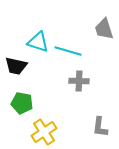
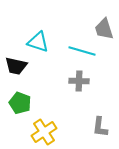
cyan line: moved 14 px right
green pentagon: moved 2 px left; rotated 10 degrees clockwise
